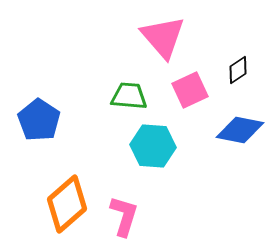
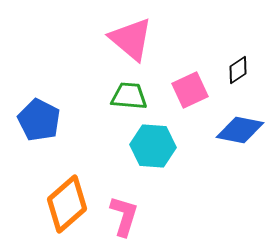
pink triangle: moved 32 px left, 2 px down; rotated 9 degrees counterclockwise
blue pentagon: rotated 6 degrees counterclockwise
